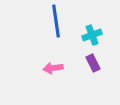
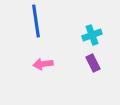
blue line: moved 20 px left
pink arrow: moved 10 px left, 4 px up
